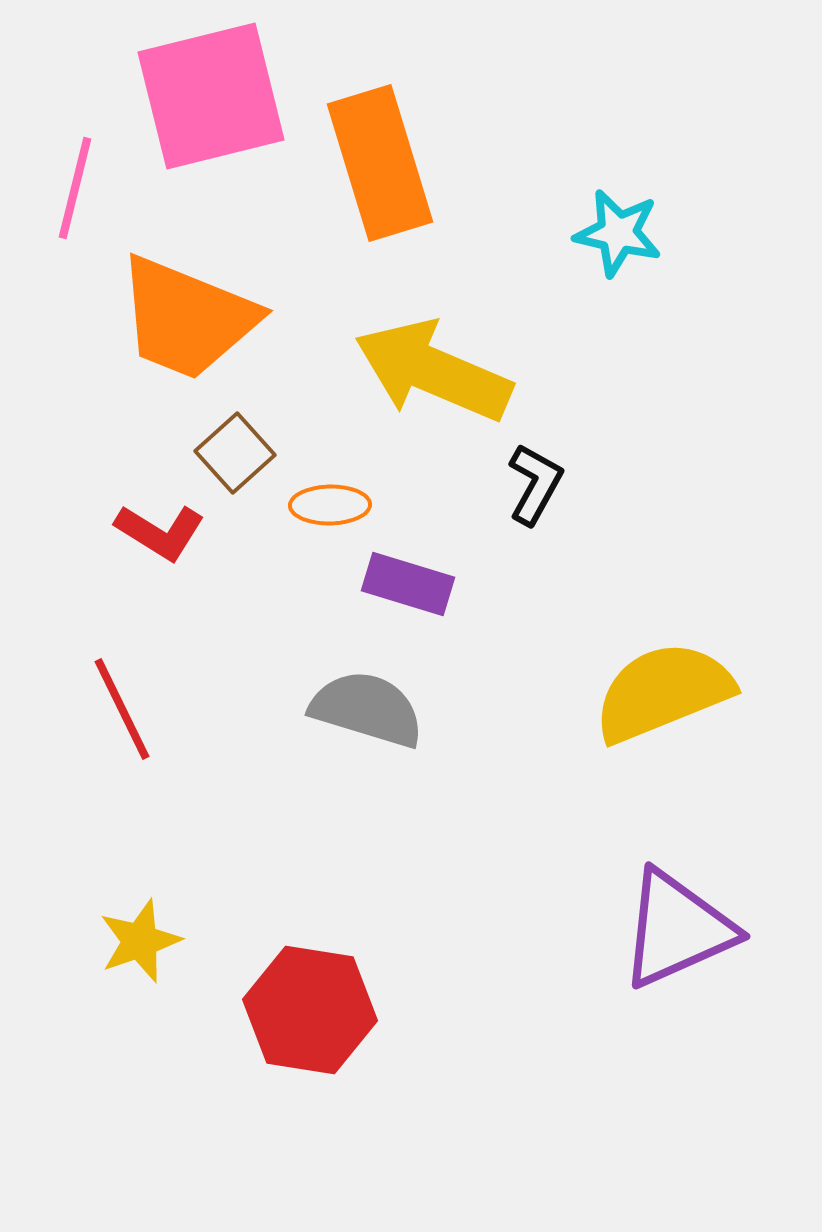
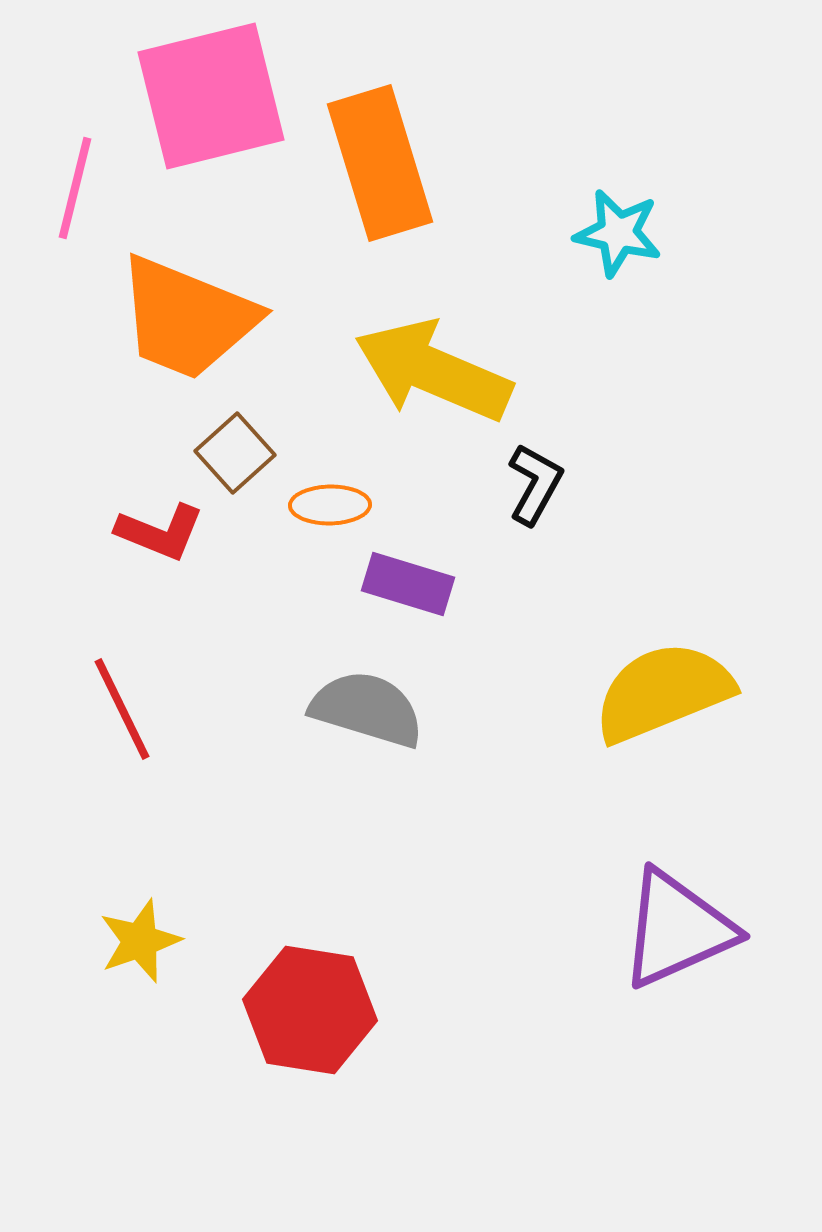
red L-shape: rotated 10 degrees counterclockwise
